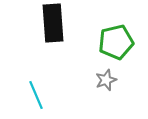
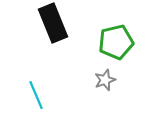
black rectangle: rotated 18 degrees counterclockwise
gray star: moved 1 px left
